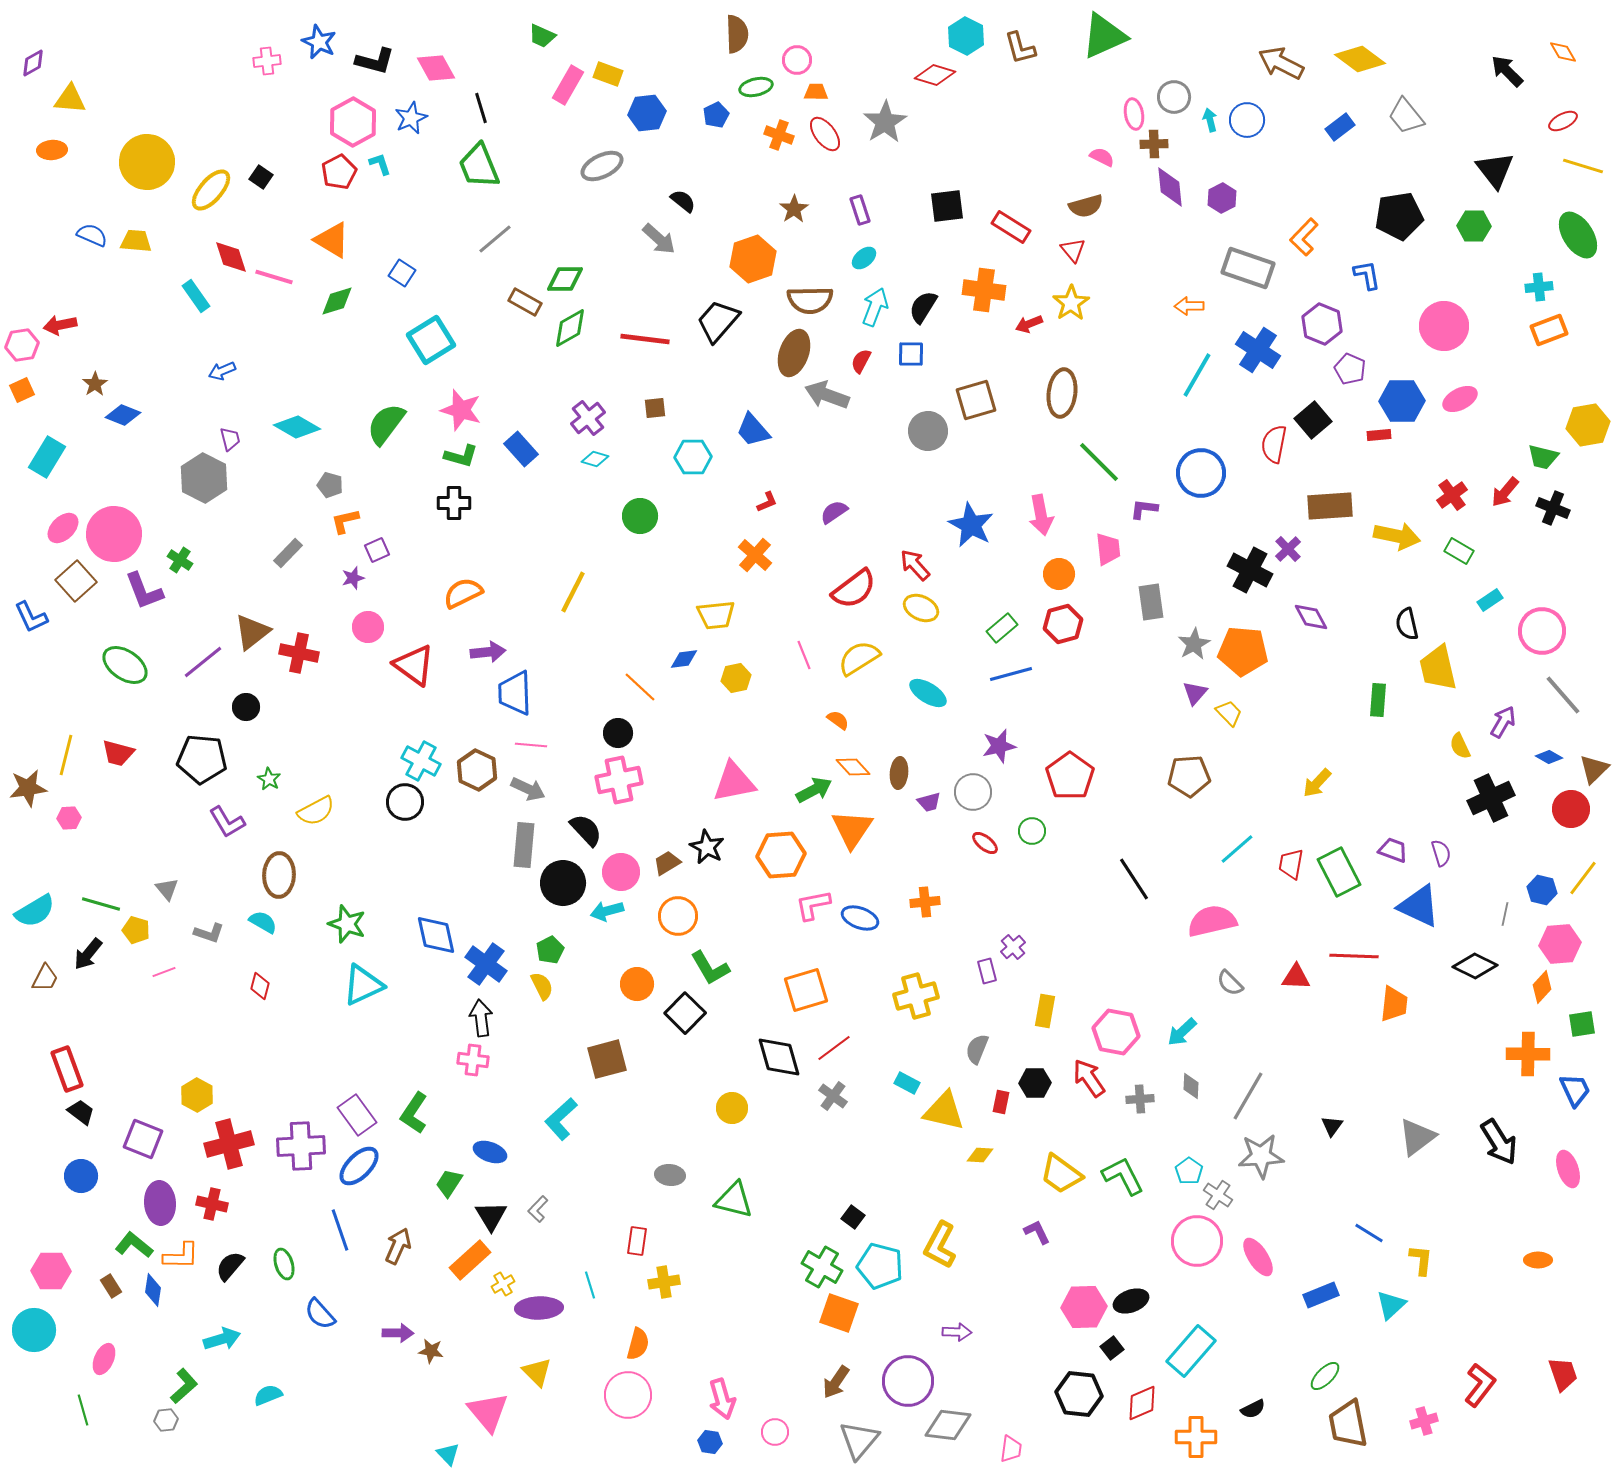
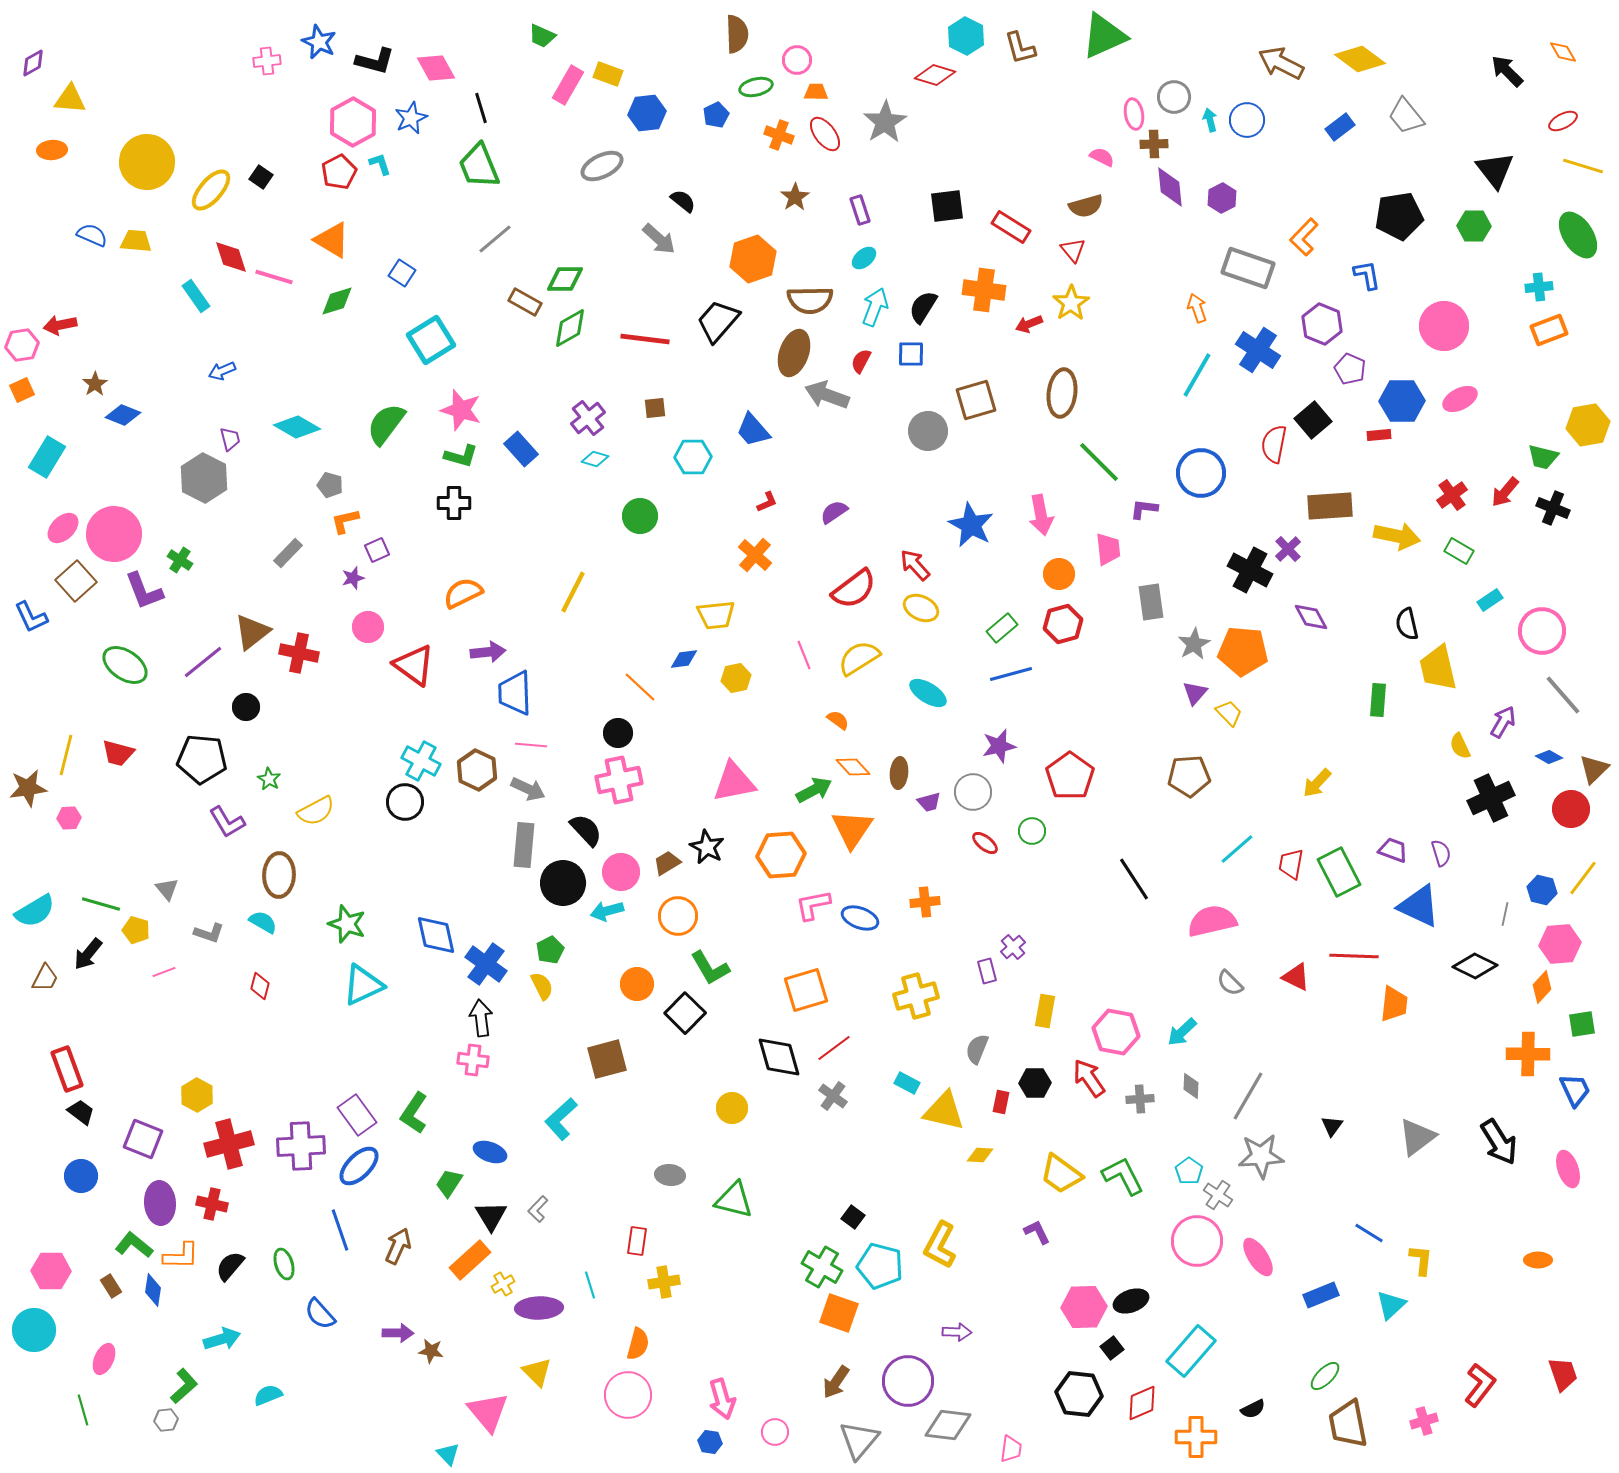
brown star at (794, 209): moved 1 px right, 12 px up
orange arrow at (1189, 306): moved 8 px right, 2 px down; rotated 72 degrees clockwise
red triangle at (1296, 977): rotated 24 degrees clockwise
